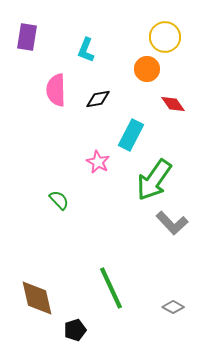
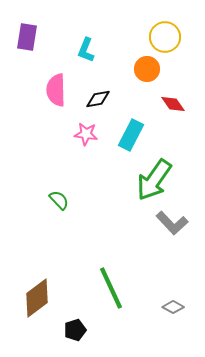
pink star: moved 12 px left, 28 px up; rotated 20 degrees counterclockwise
brown diamond: rotated 66 degrees clockwise
